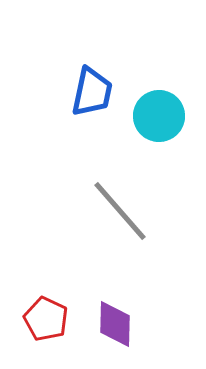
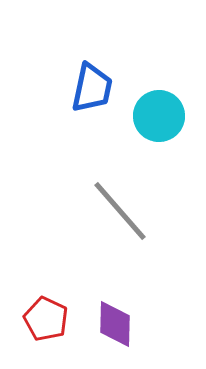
blue trapezoid: moved 4 px up
